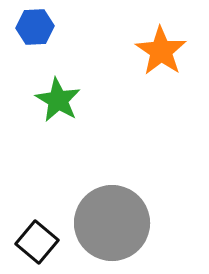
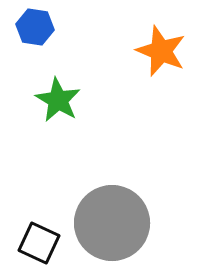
blue hexagon: rotated 12 degrees clockwise
orange star: rotated 12 degrees counterclockwise
black square: moved 2 px right, 1 px down; rotated 15 degrees counterclockwise
